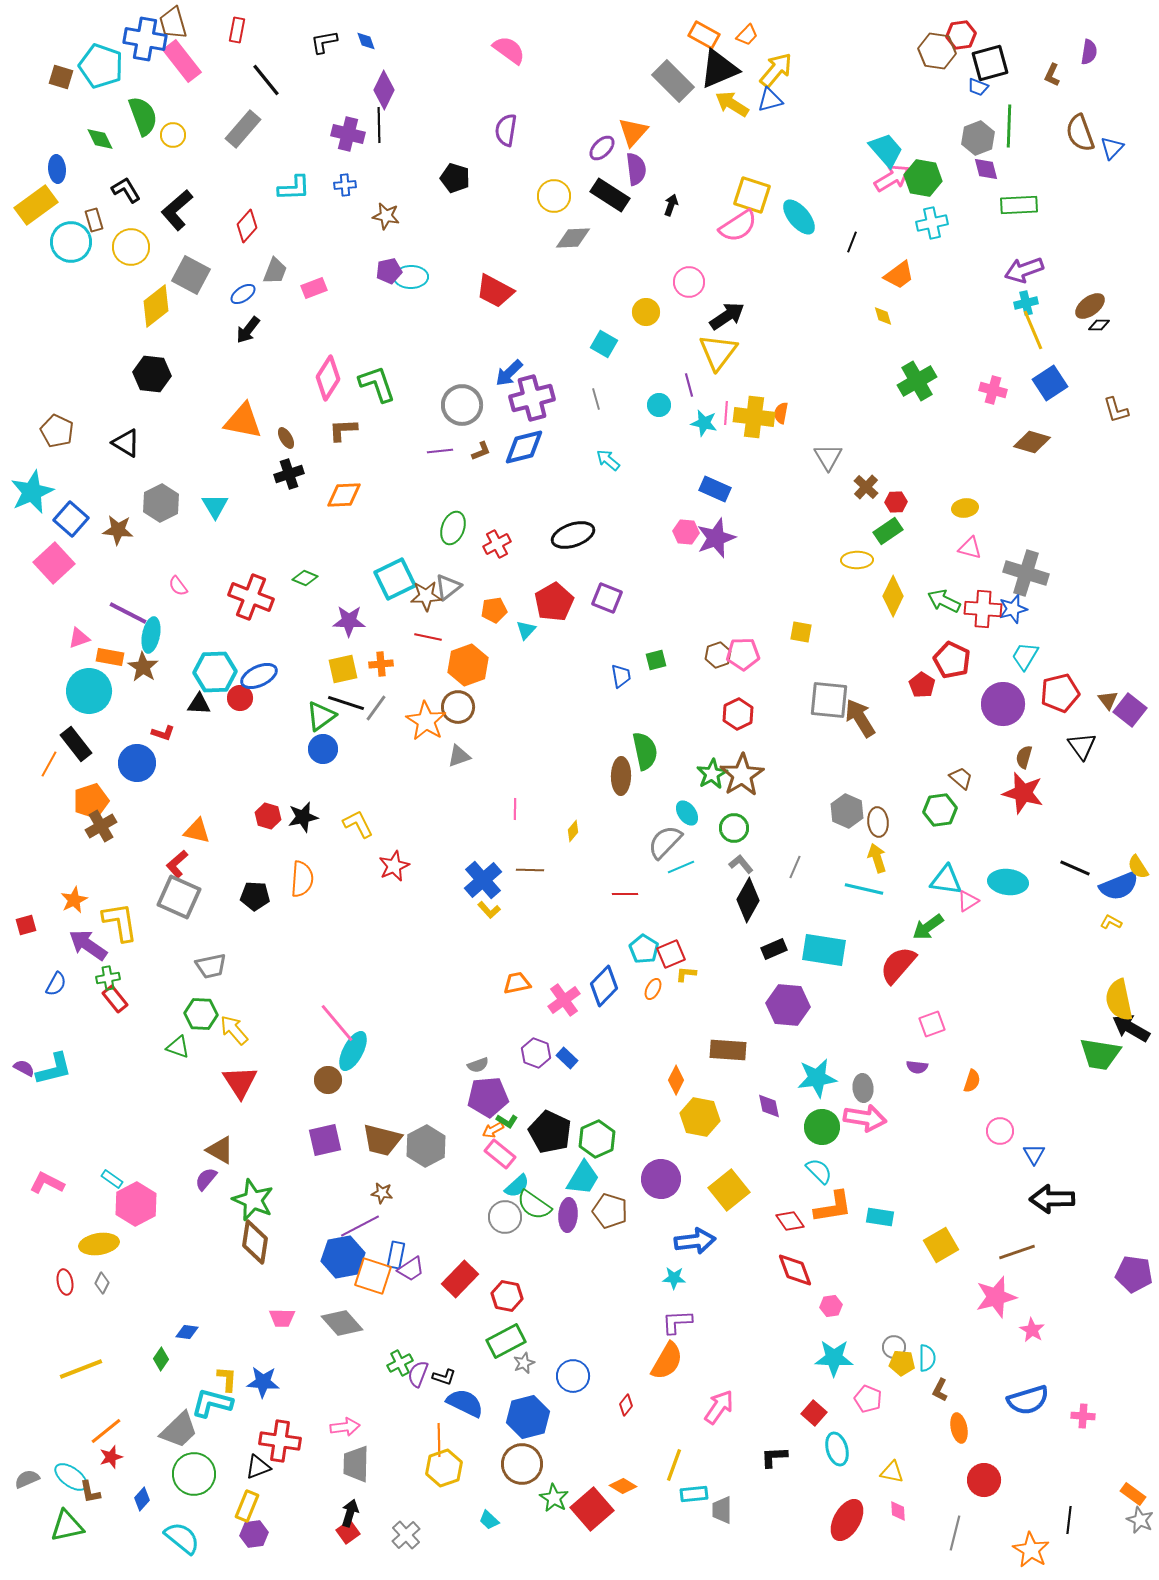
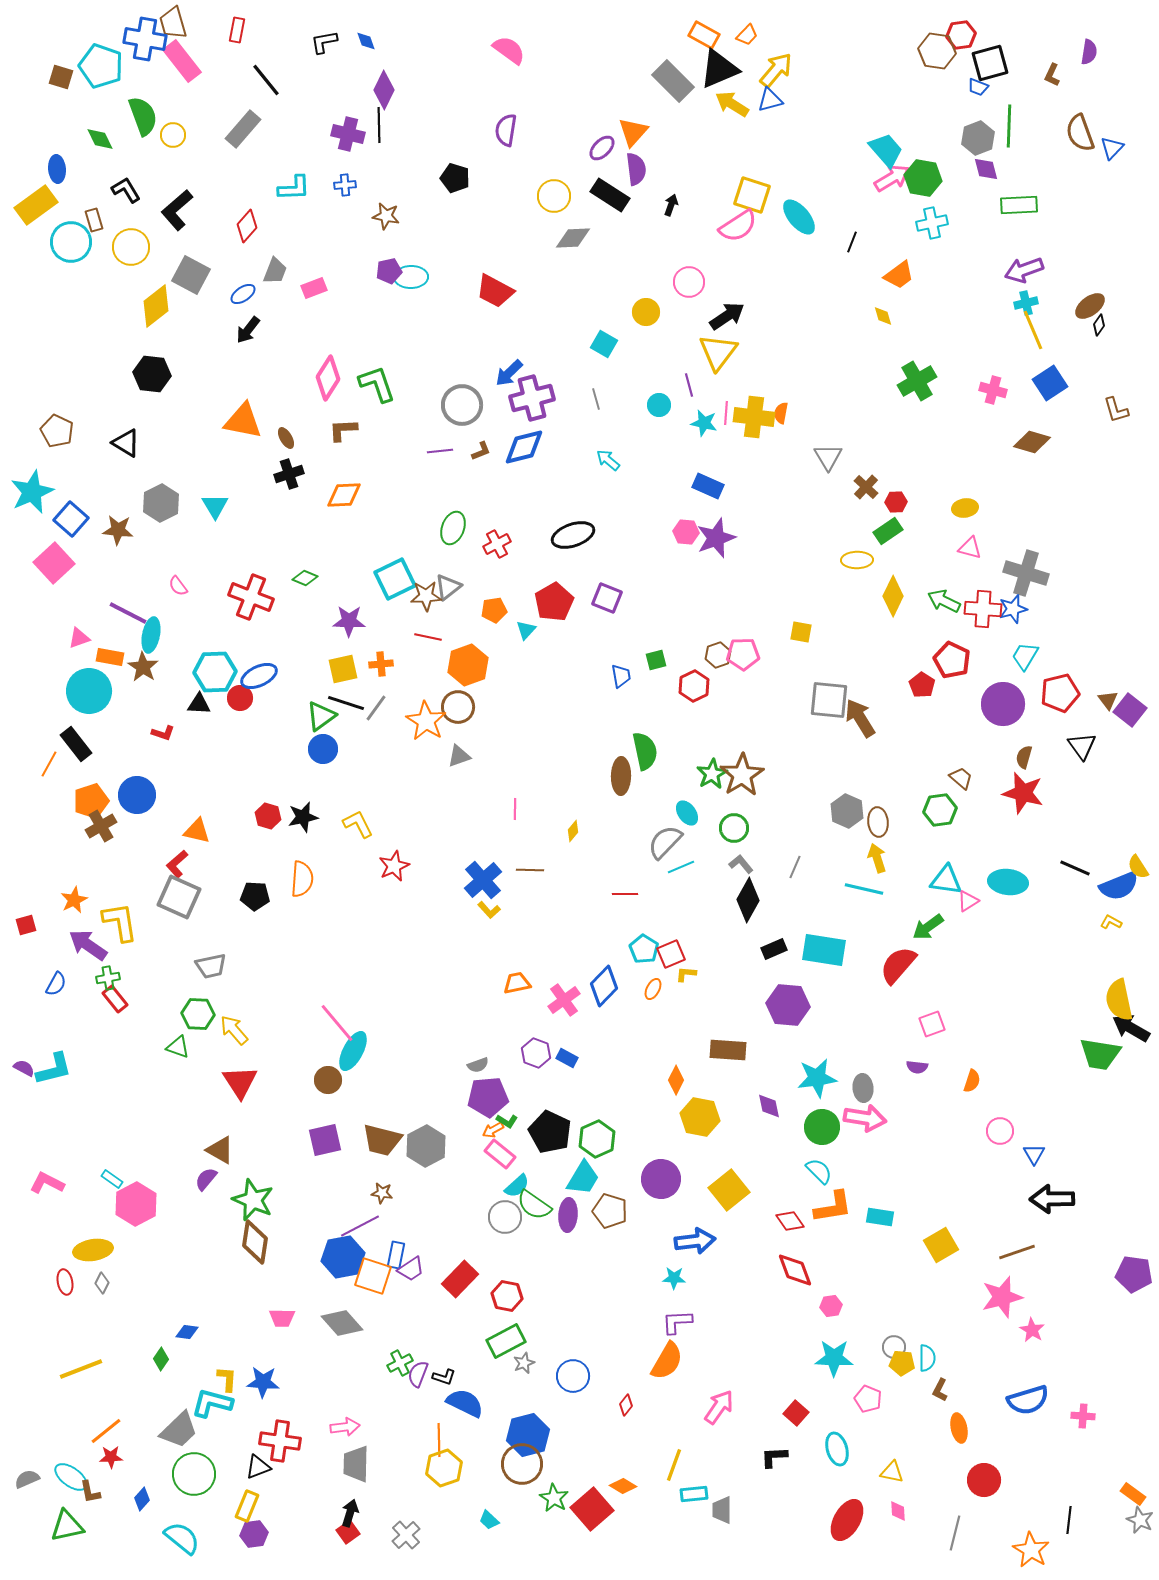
black diamond at (1099, 325): rotated 55 degrees counterclockwise
blue rectangle at (715, 489): moved 7 px left, 3 px up
red hexagon at (738, 714): moved 44 px left, 28 px up
blue circle at (137, 763): moved 32 px down
green hexagon at (201, 1014): moved 3 px left
blue rectangle at (567, 1058): rotated 15 degrees counterclockwise
yellow ellipse at (99, 1244): moved 6 px left, 6 px down
pink star at (996, 1297): moved 6 px right
red square at (814, 1413): moved 18 px left
blue hexagon at (528, 1417): moved 18 px down
red star at (111, 1457): rotated 15 degrees clockwise
